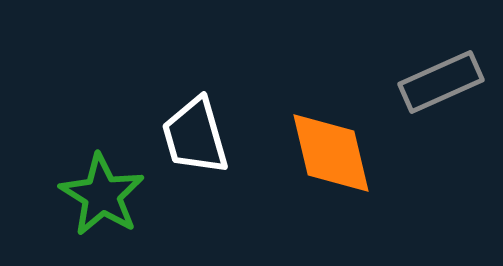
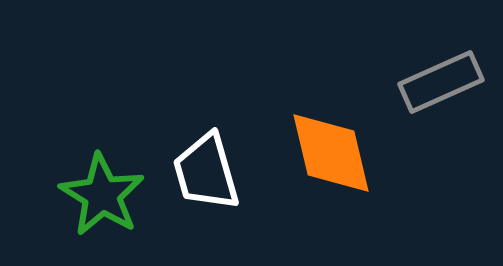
white trapezoid: moved 11 px right, 36 px down
